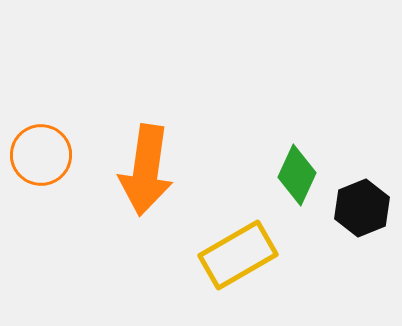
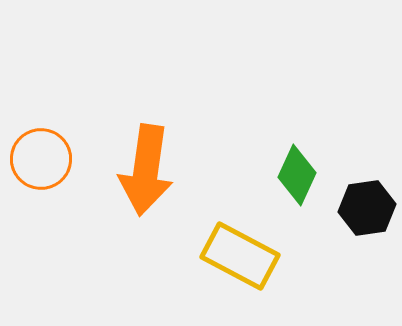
orange circle: moved 4 px down
black hexagon: moved 5 px right; rotated 14 degrees clockwise
yellow rectangle: moved 2 px right, 1 px down; rotated 58 degrees clockwise
